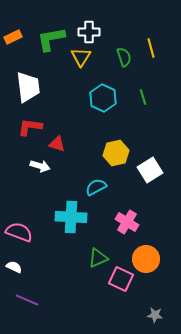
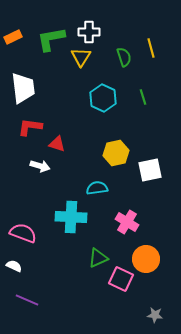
white trapezoid: moved 5 px left, 1 px down
white square: rotated 20 degrees clockwise
cyan semicircle: moved 1 px right, 1 px down; rotated 20 degrees clockwise
pink semicircle: moved 4 px right, 1 px down
white semicircle: moved 1 px up
